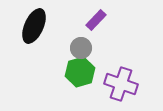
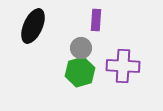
purple rectangle: rotated 40 degrees counterclockwise
black ellipse: moved 1 px left
purple cross: moved 2 px right, 18 px up; rotated 16 degrees counterclockwise
